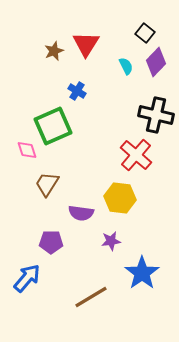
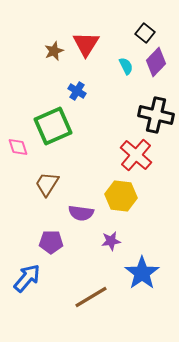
pink diamond: moved 9 px left, 3 px up
yellow hexagon: moved 1 px right, 2 px up
